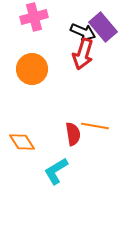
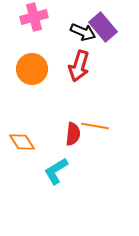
red arrow: moved 4 px left, 12 px down
red semicircle: rotated 15 degrees clockwise
